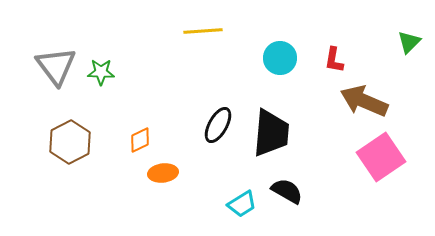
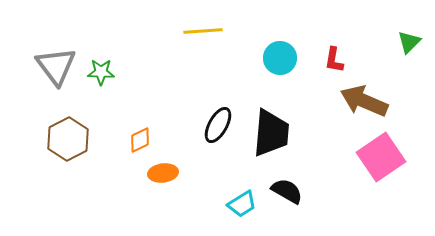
brown hexagon: moved 2 px left, 3 px up
